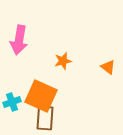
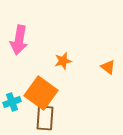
orange square: moved 3 px up; rotated 12 degrees clockwise
